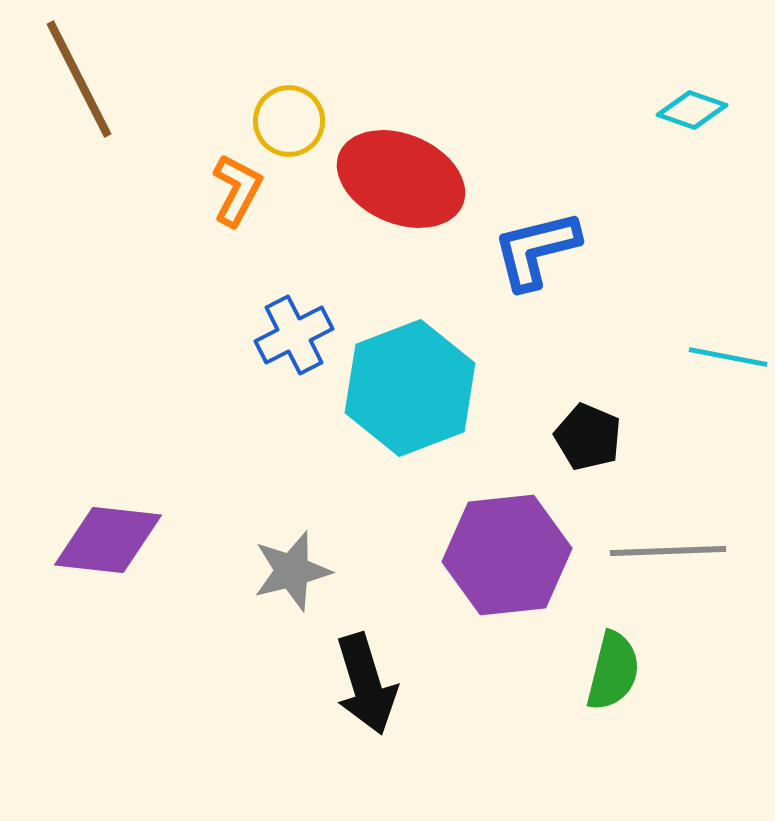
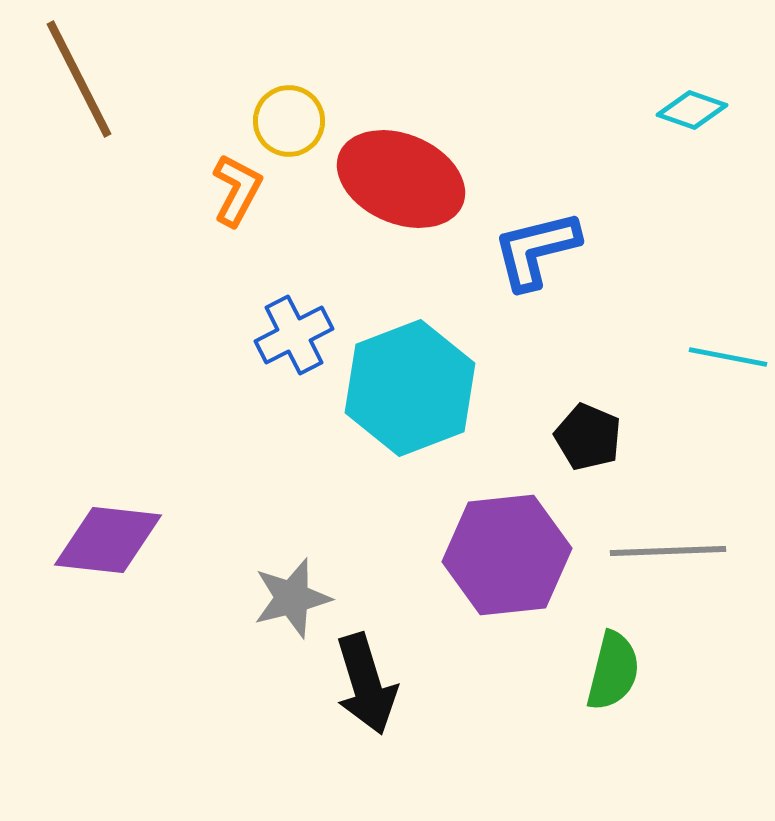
gray star: moved 27 px down
